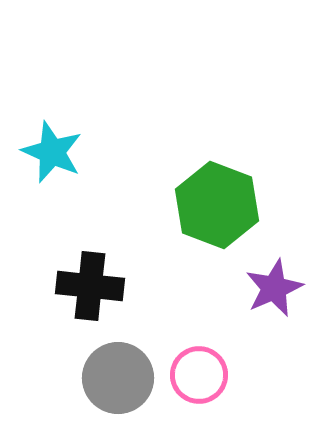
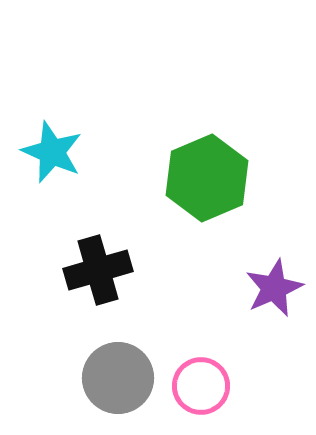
green hexagon: moved 10 px left, 27 px up; rotated 16 degrees clockwise
black cross: moved 8 px right, 16 px up; rotated 22 degrees counterclockwise
pink circle: moved 2 px right, 11 px down
